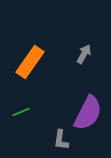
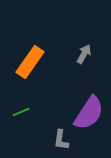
purple semicircle: moved 1 px right; rotated 6 degrees clockwise
